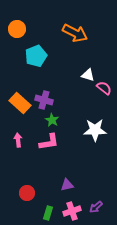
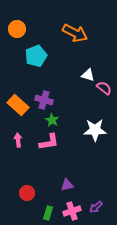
orange rectangle: moved 2 px left, 2 px down
